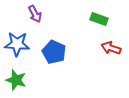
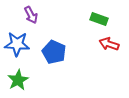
purple arrow: moved 4 px left, 1 px down
red arrow: moved 2 px left, 4 px up
green star: moved 2 px right; rotated 25 degrees clockwise
